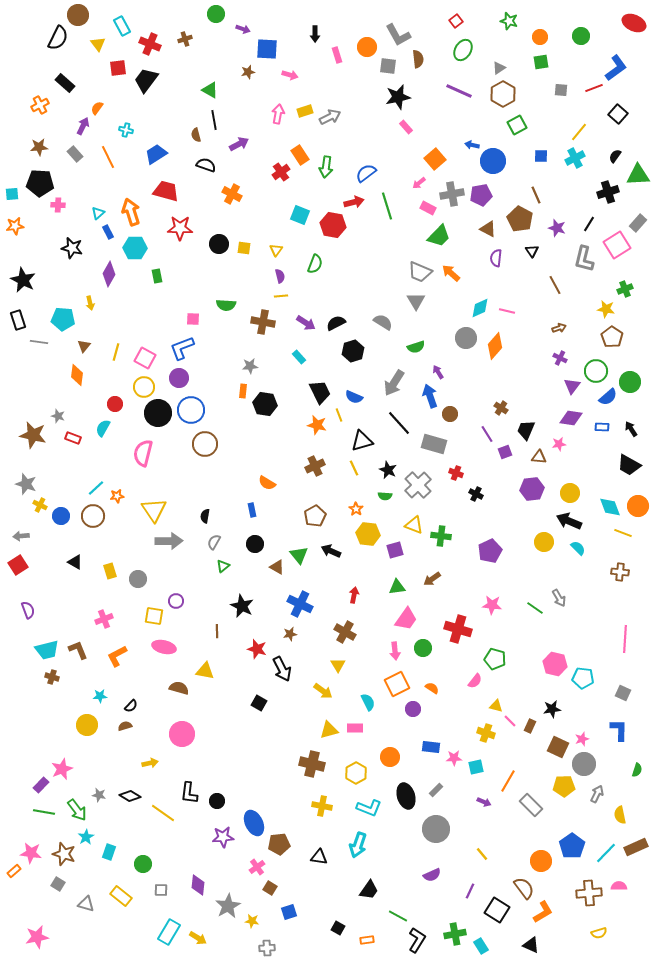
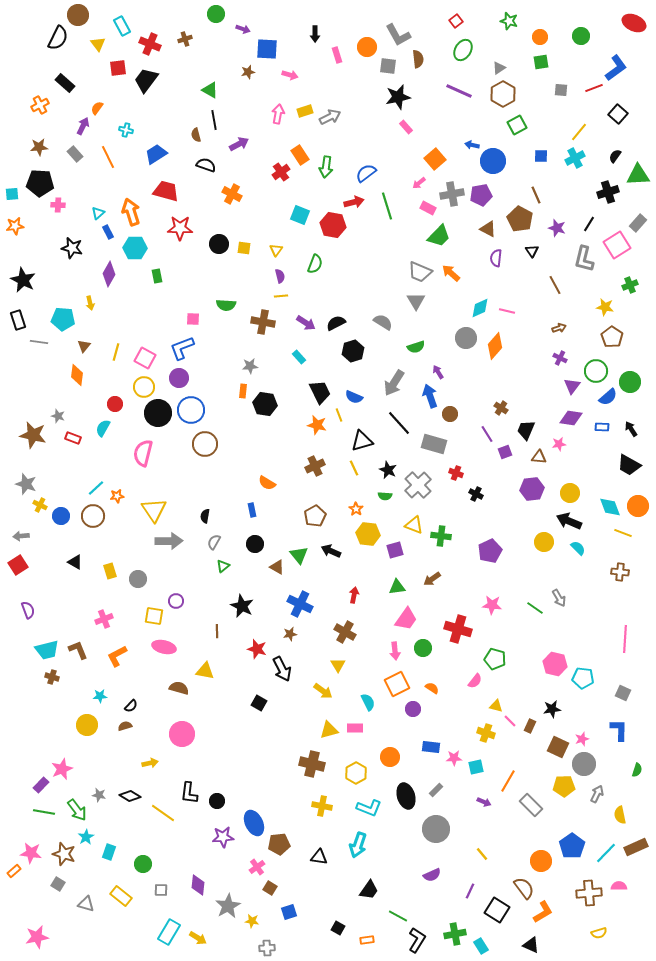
green cross at (625, 289): moved 5 px right, 4 px up
yellow star at (606, 309): moved 1 px left, 2 px up
